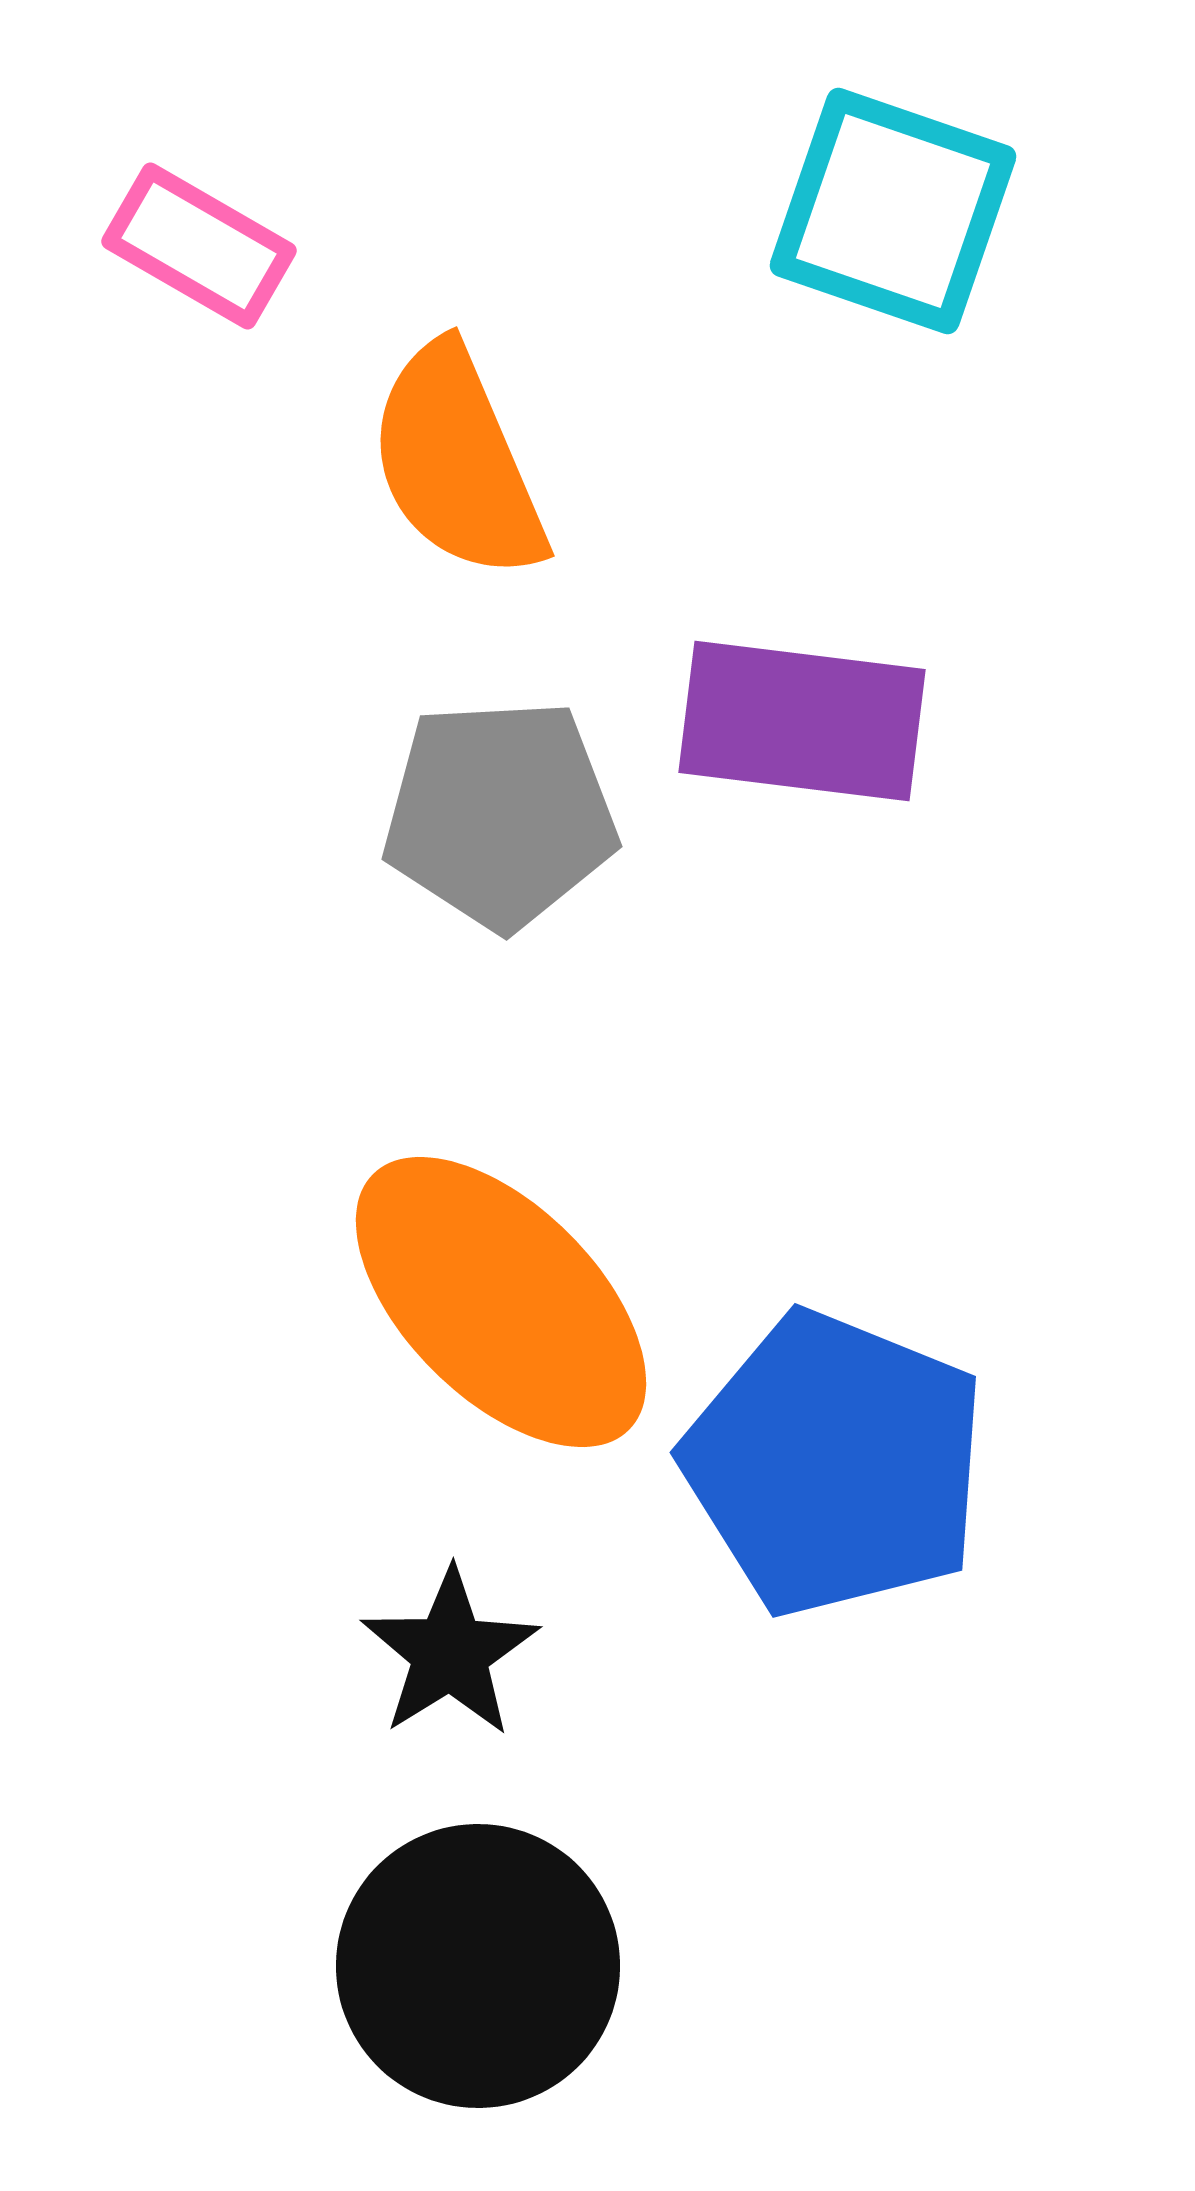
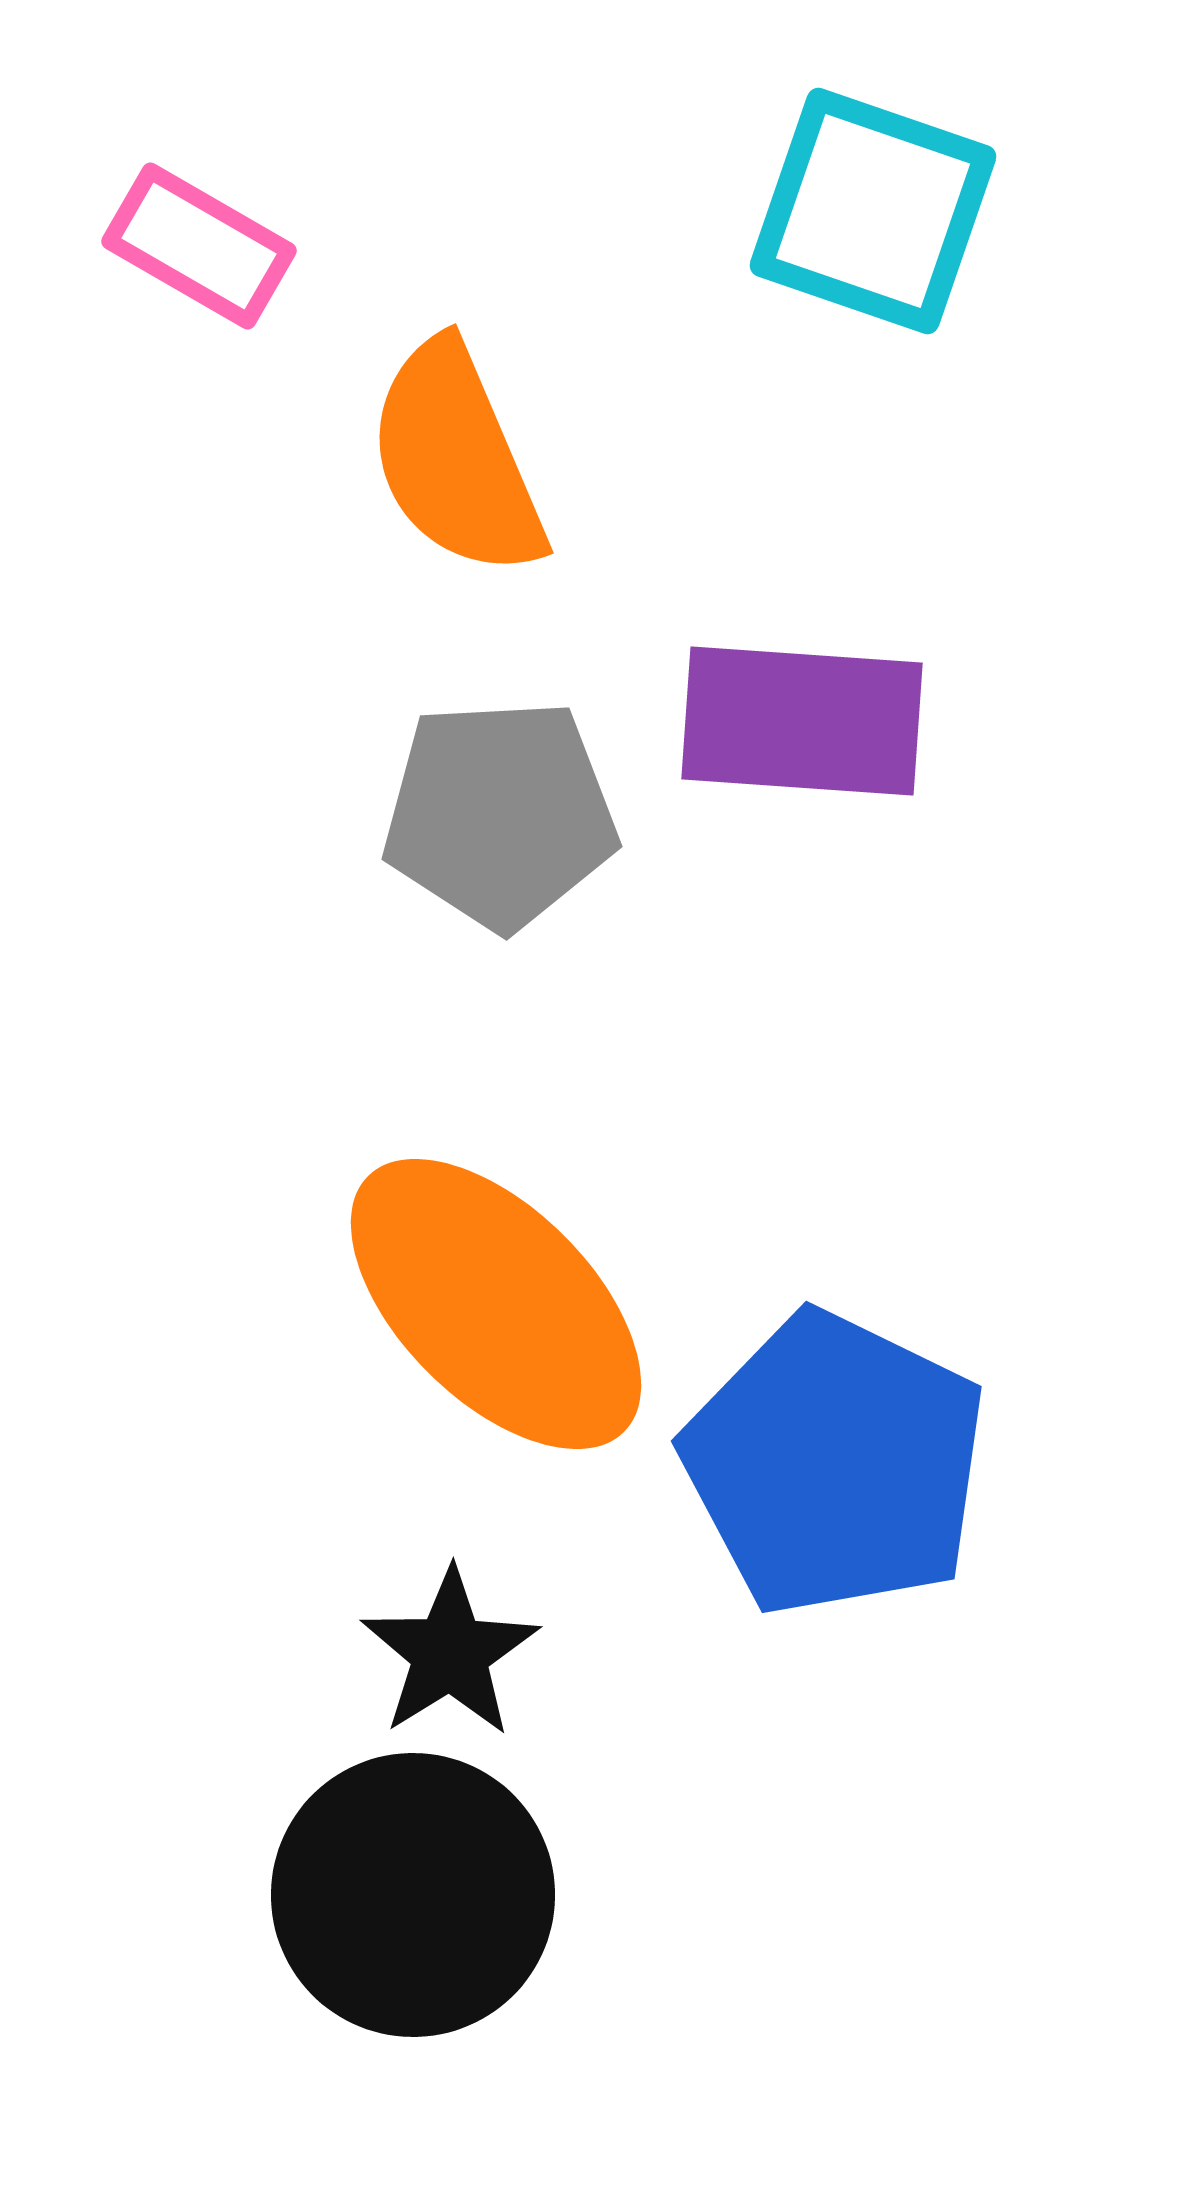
cyan square: moved 20 px left
orange semicircle: moved 1 px left, 3 px up
purple rectangle: rotated 3 degrees counterclockwise
orange ellipse: moved 5 px left, 2 px down
blue pentagon: rotated 4 degrees clockwise
black circle: moved 65 px left, 71 px up
